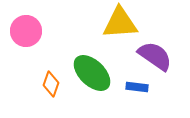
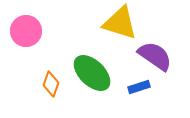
yellow triangle: rotated 21 degrees clockwise
blue rectangle: moved 2 px right; rotated 25 degrees counterclockwise
